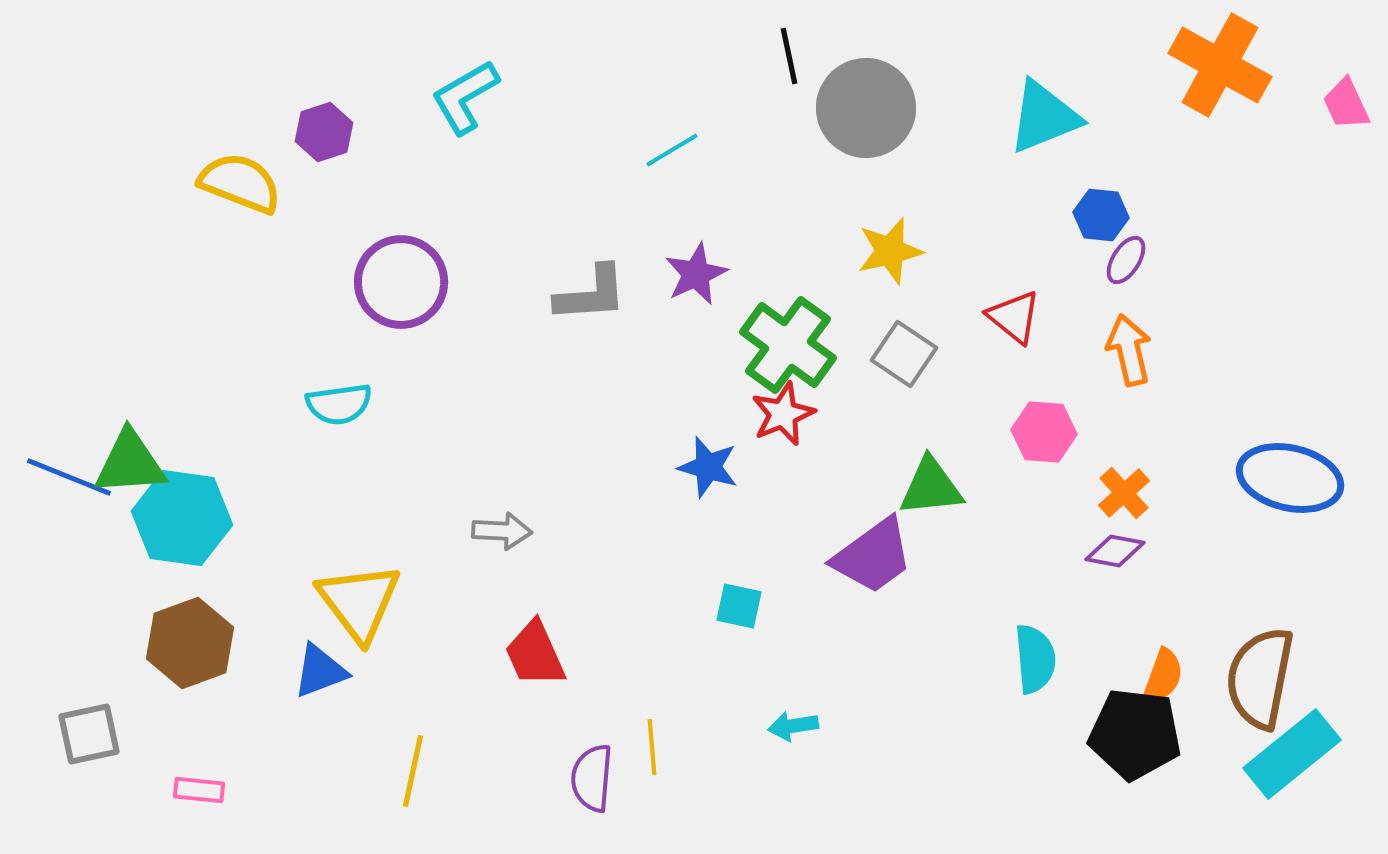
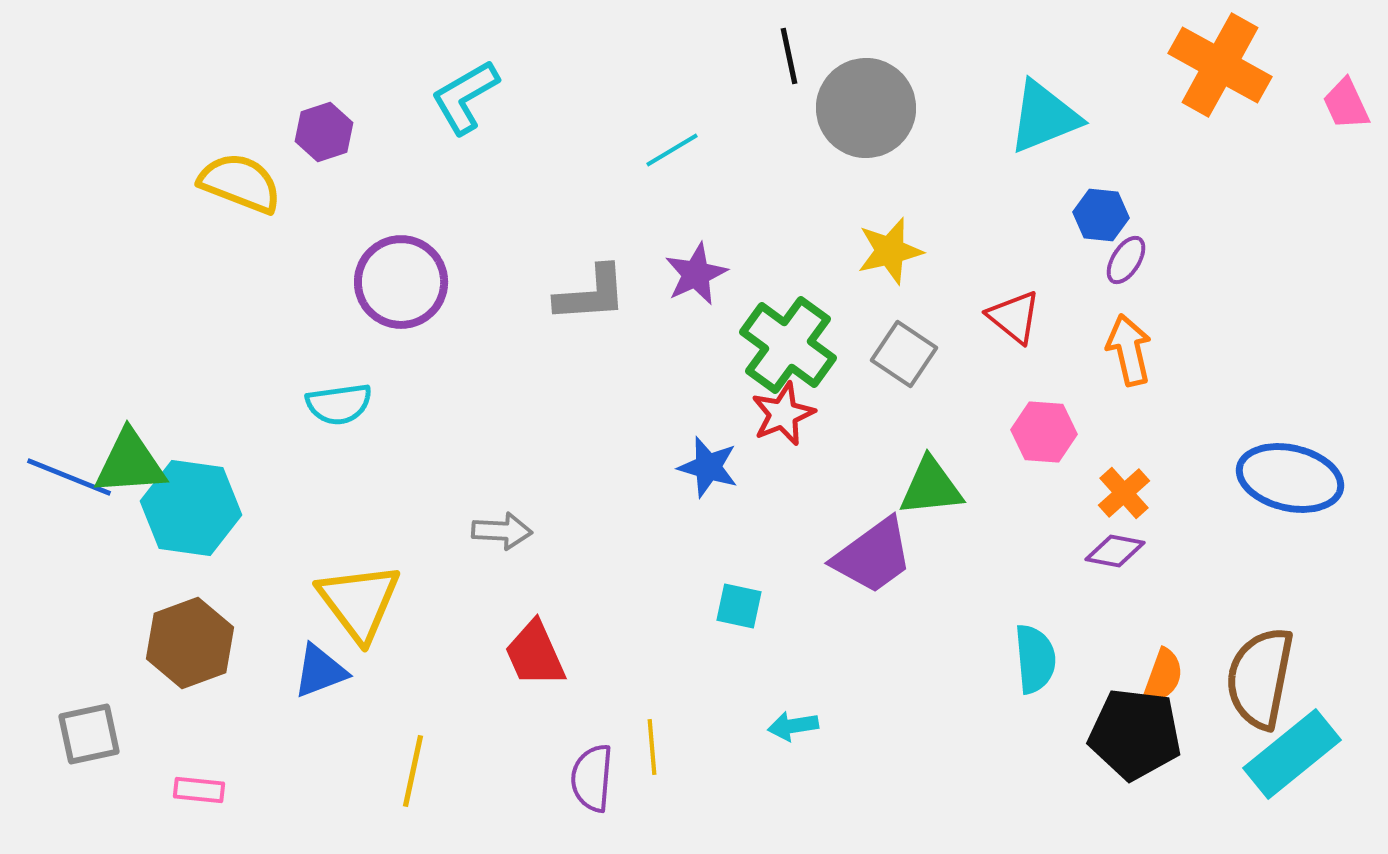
cyan hexagon at (182, 518): moved 9 px right, 10 px up
